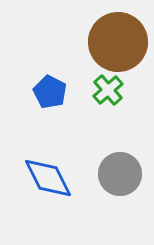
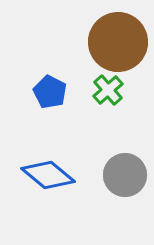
gray circle: moved 5 px right, 1 px down
blue diamond: moved 3 px up; rotated 24 degrees counterclockwise
